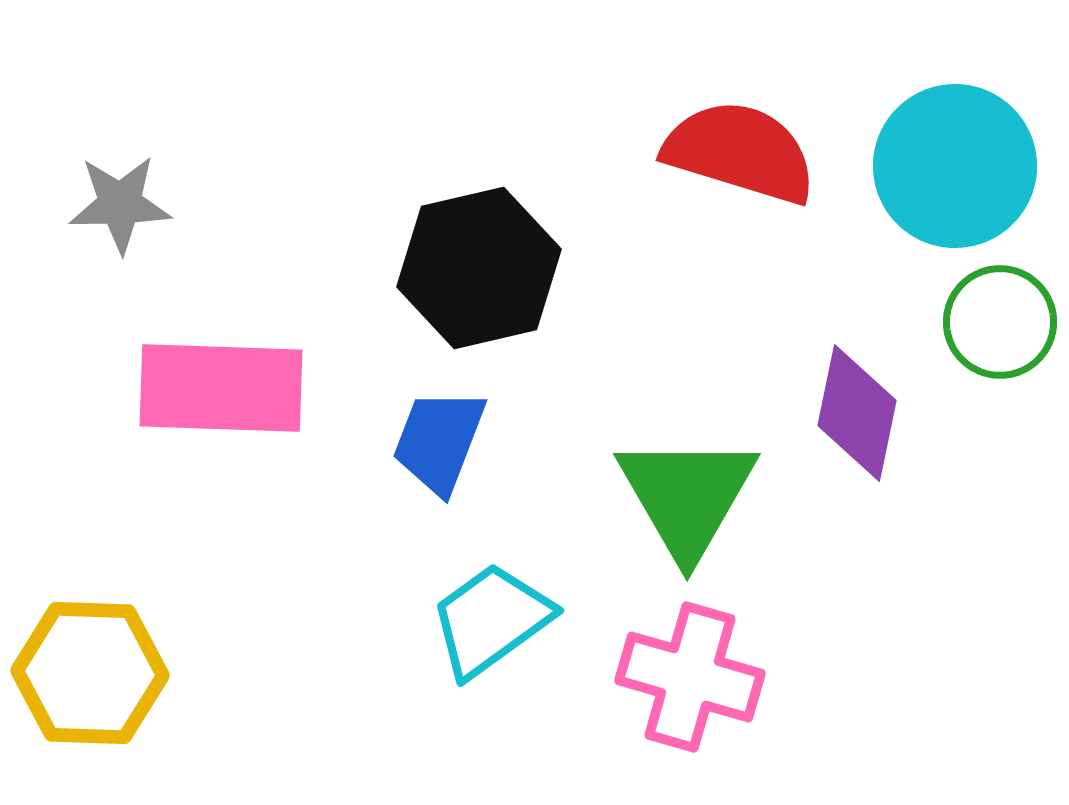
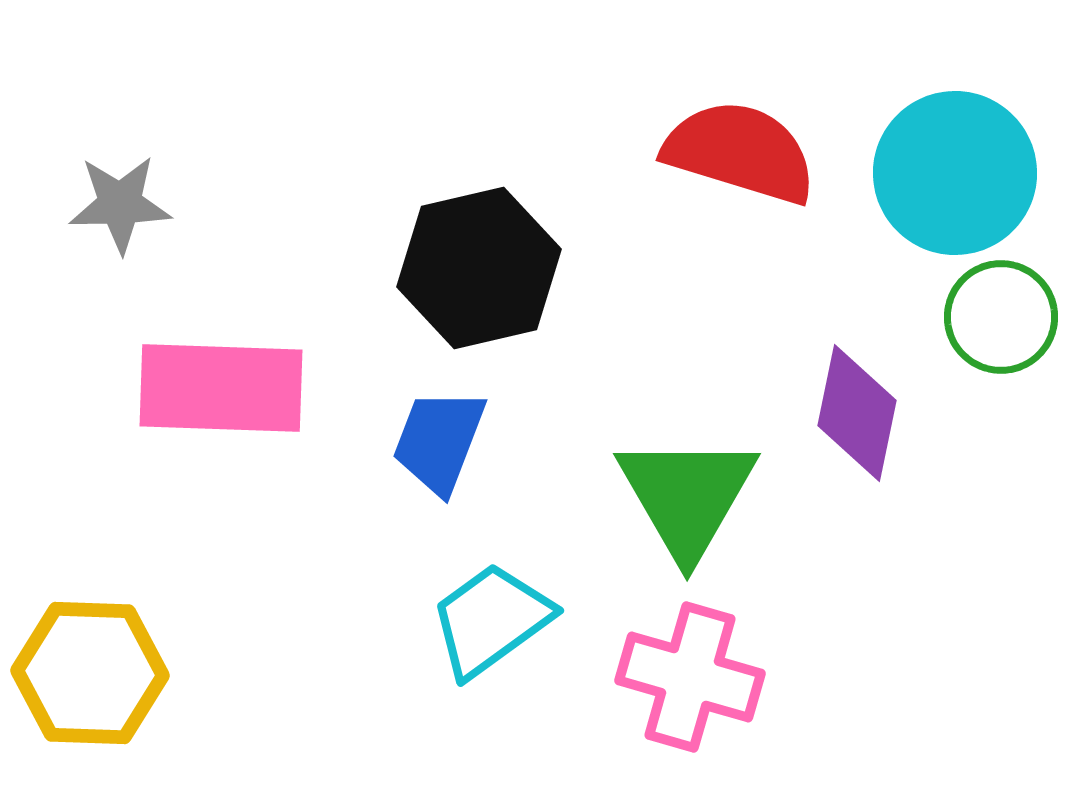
cyan circle: moved 7 px down
green circle: moved 1 px right, 5 px up
